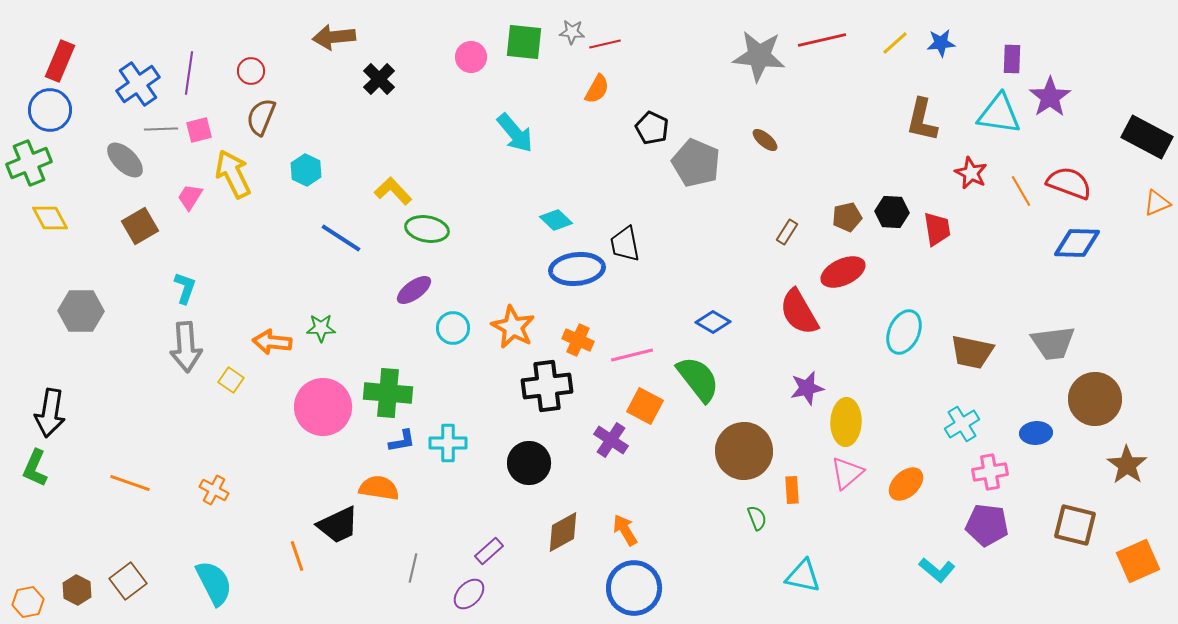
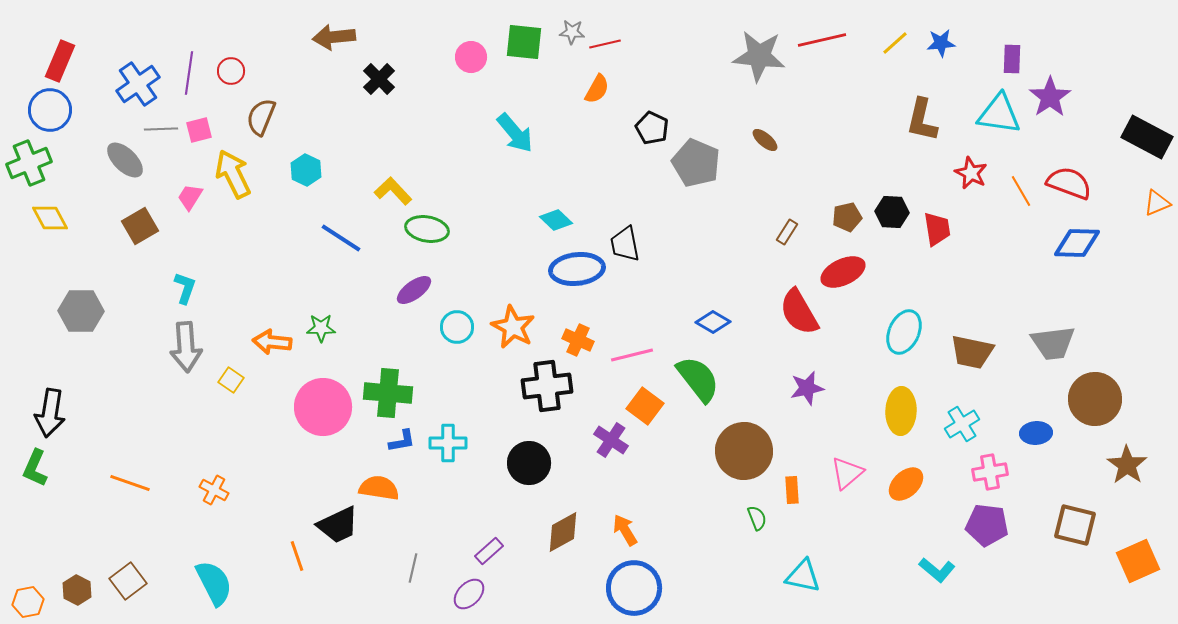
red circle at (251, 71): moved 20 px left
cyan circle at (453, 328): moved 4 px right, 1 px up
orange square at (645, 406): rotated 9 degrees clockwise
yellow ellipse at (846, 422): moved 55 px right, 11 px up
